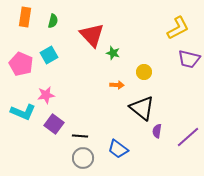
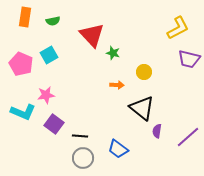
green semicircle: rotated 64 degrees clockwise
